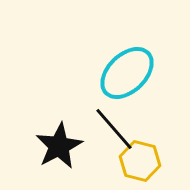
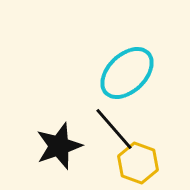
black star: rotated 9 degrees clockwise
yellow hexagon: moved 2 px left, 2 px down; rotated 6 degrees clockwise
